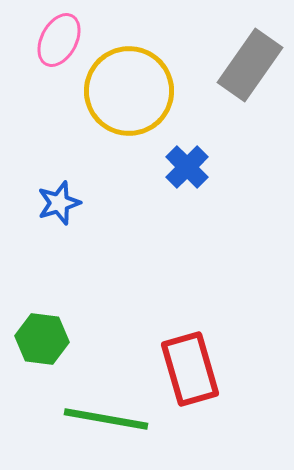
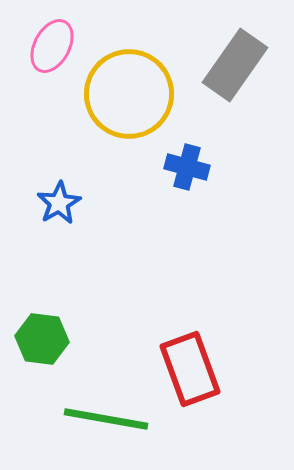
pink ellipse: moved 7 px left, 6 px down
gray rectangle: moved 15 px left
yellow circle: moved 3 px down
blue cross: rotated 30 degrees counterclockwise
blue star: rotated 12 degrees counterclockwise
red rectangle: rotated 4 degrees counterclockwise
